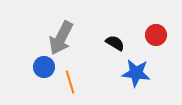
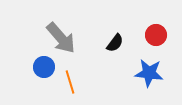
gray arrow: rotated 68 degrees counterclockwise
black semicircle: rotated 96 degrees clockwise
blue star: moved 13 px right
